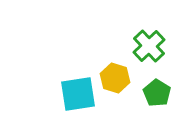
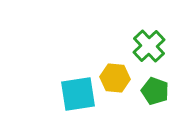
yellow hexagon: rotated 12 degrees counterclockwise
green pentagon: moved 2 px left, 2 px up; rotated 12 degrees counterclockwise
